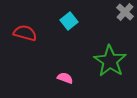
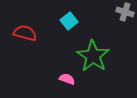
gray cross: rotated 24 degrees counterclockwise
green star: moved 17 px left, 5 px up
pink semicircle: moved 2 px right, 1 px down
